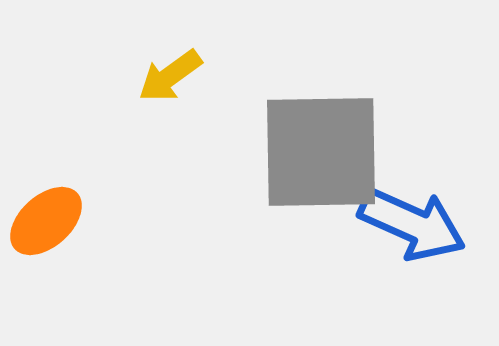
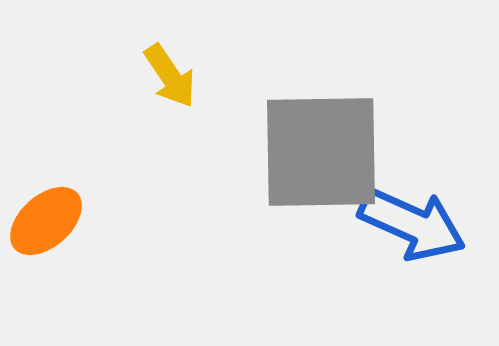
yellow arrow: rotated 88 degrees counterclockwise
